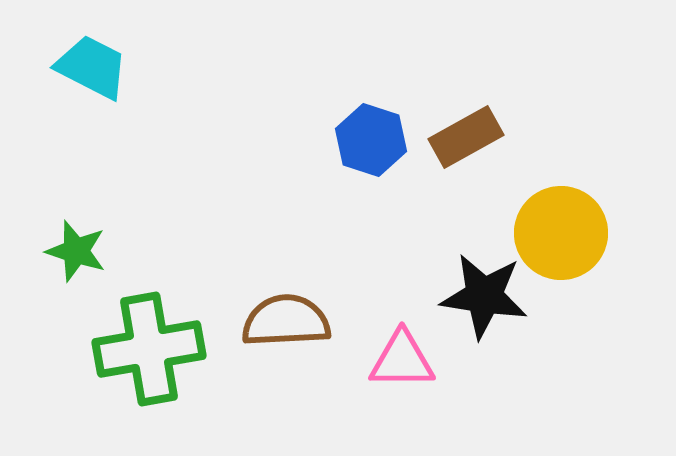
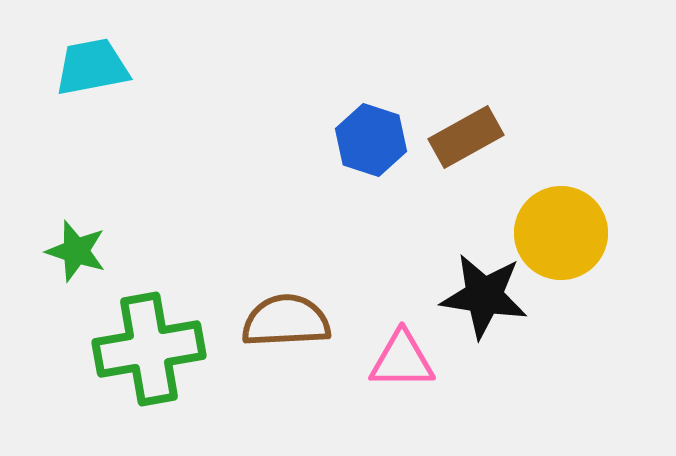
cyan trapezoid: rotated 38 degrees counterclockwise
